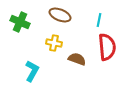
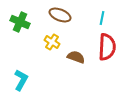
cyan line: moved 3 px right, 2 px up
yellow cross: moved 2 px left, 1 px up; rotated 21 degrees clockwise
red semicircle: rotated 8 degrees clockwise
brown semicircle: moved 1 px left, 2 px up
cyan L-shape: moved 11 px left, 9 px down
